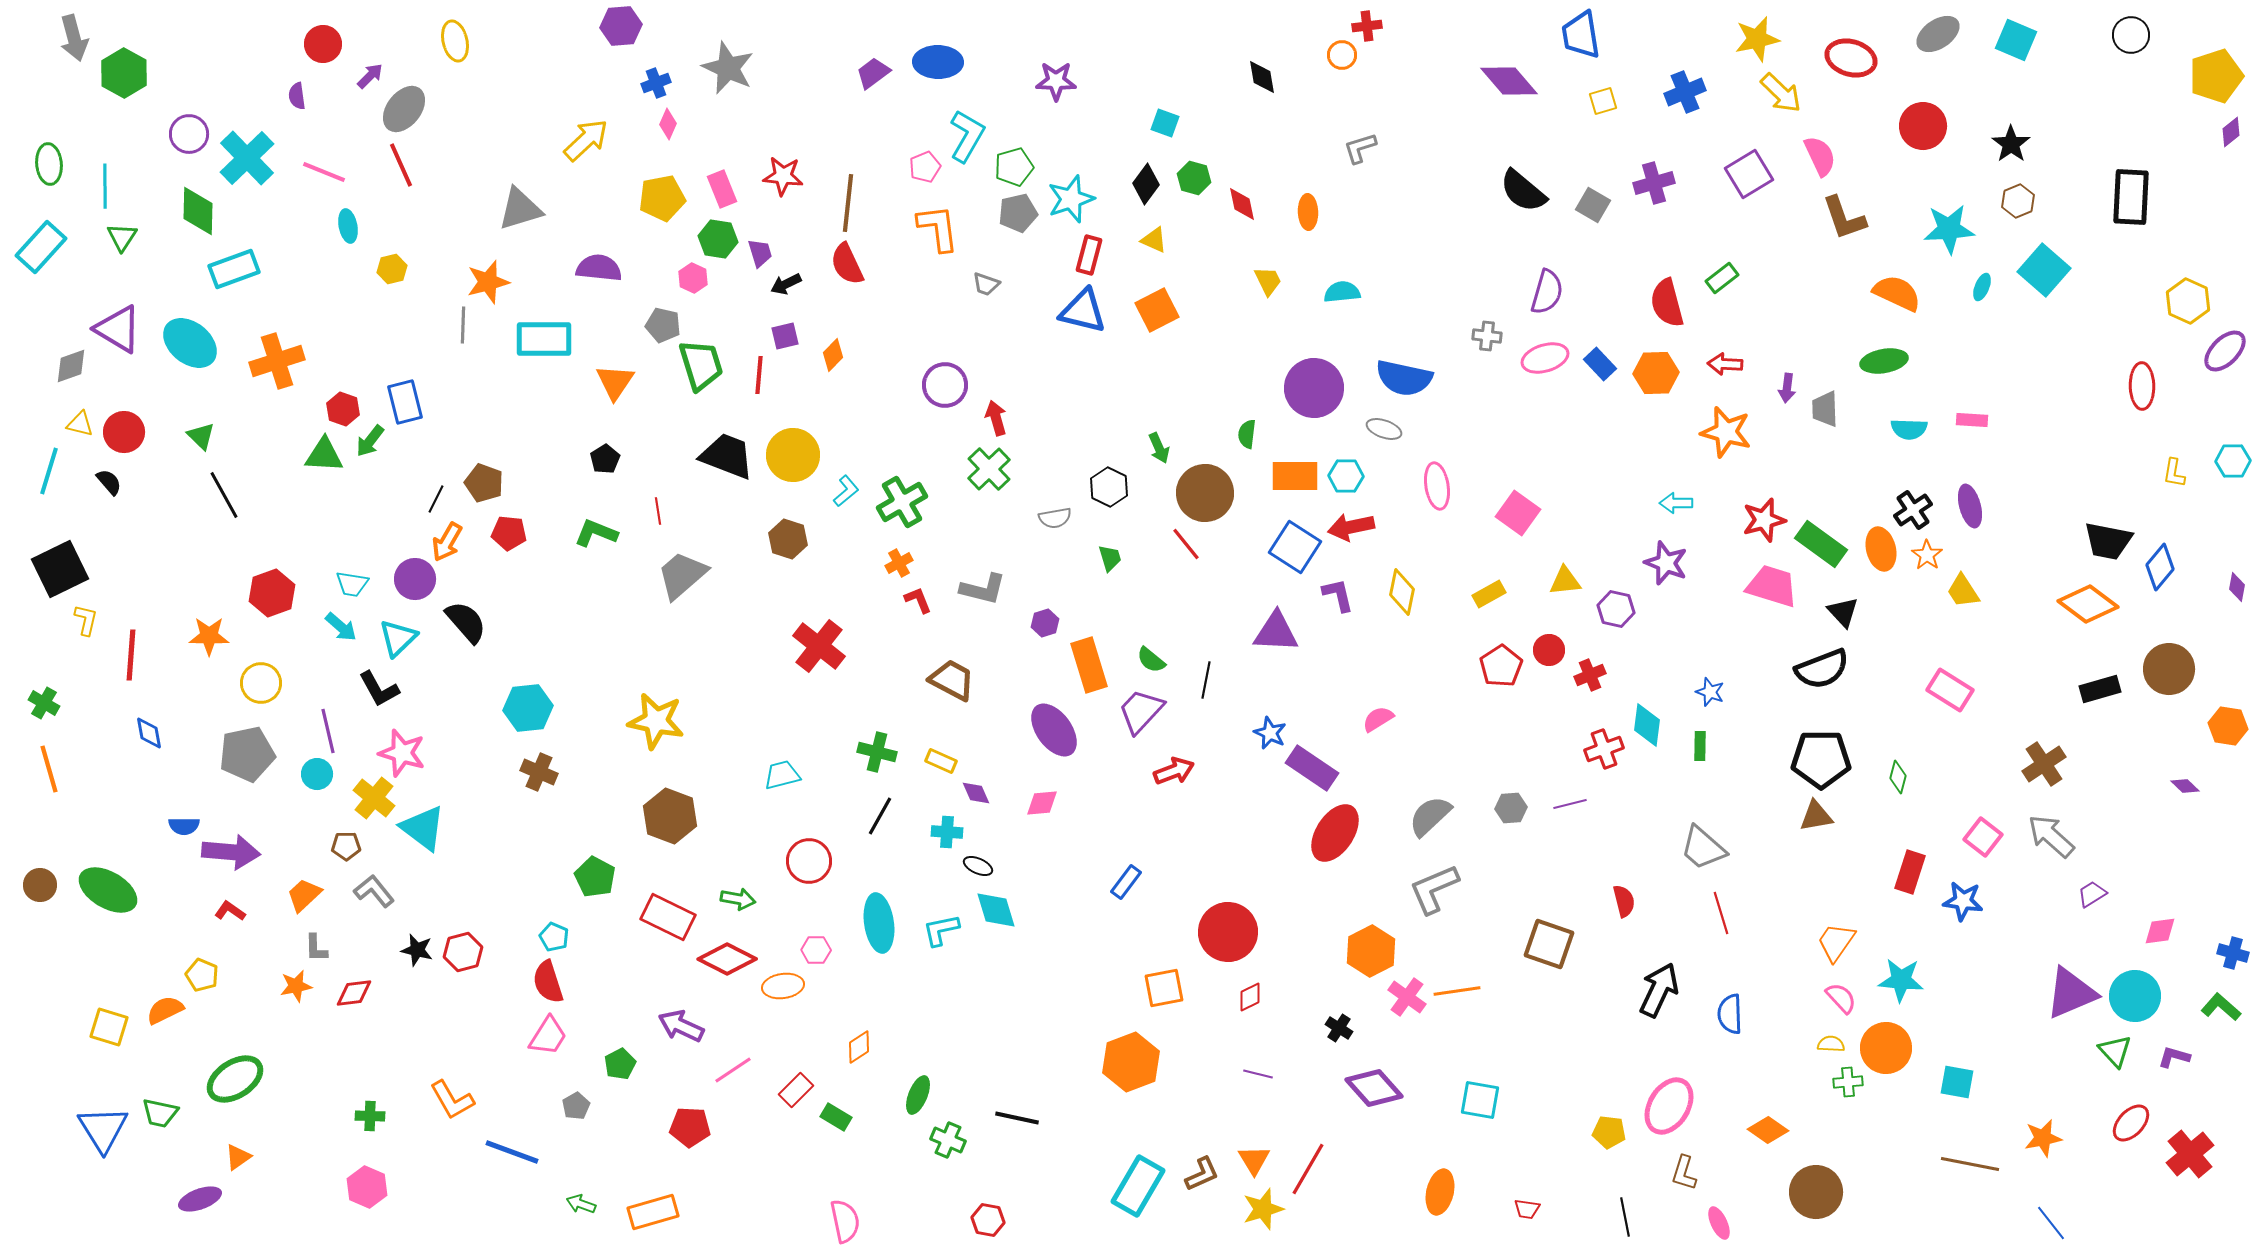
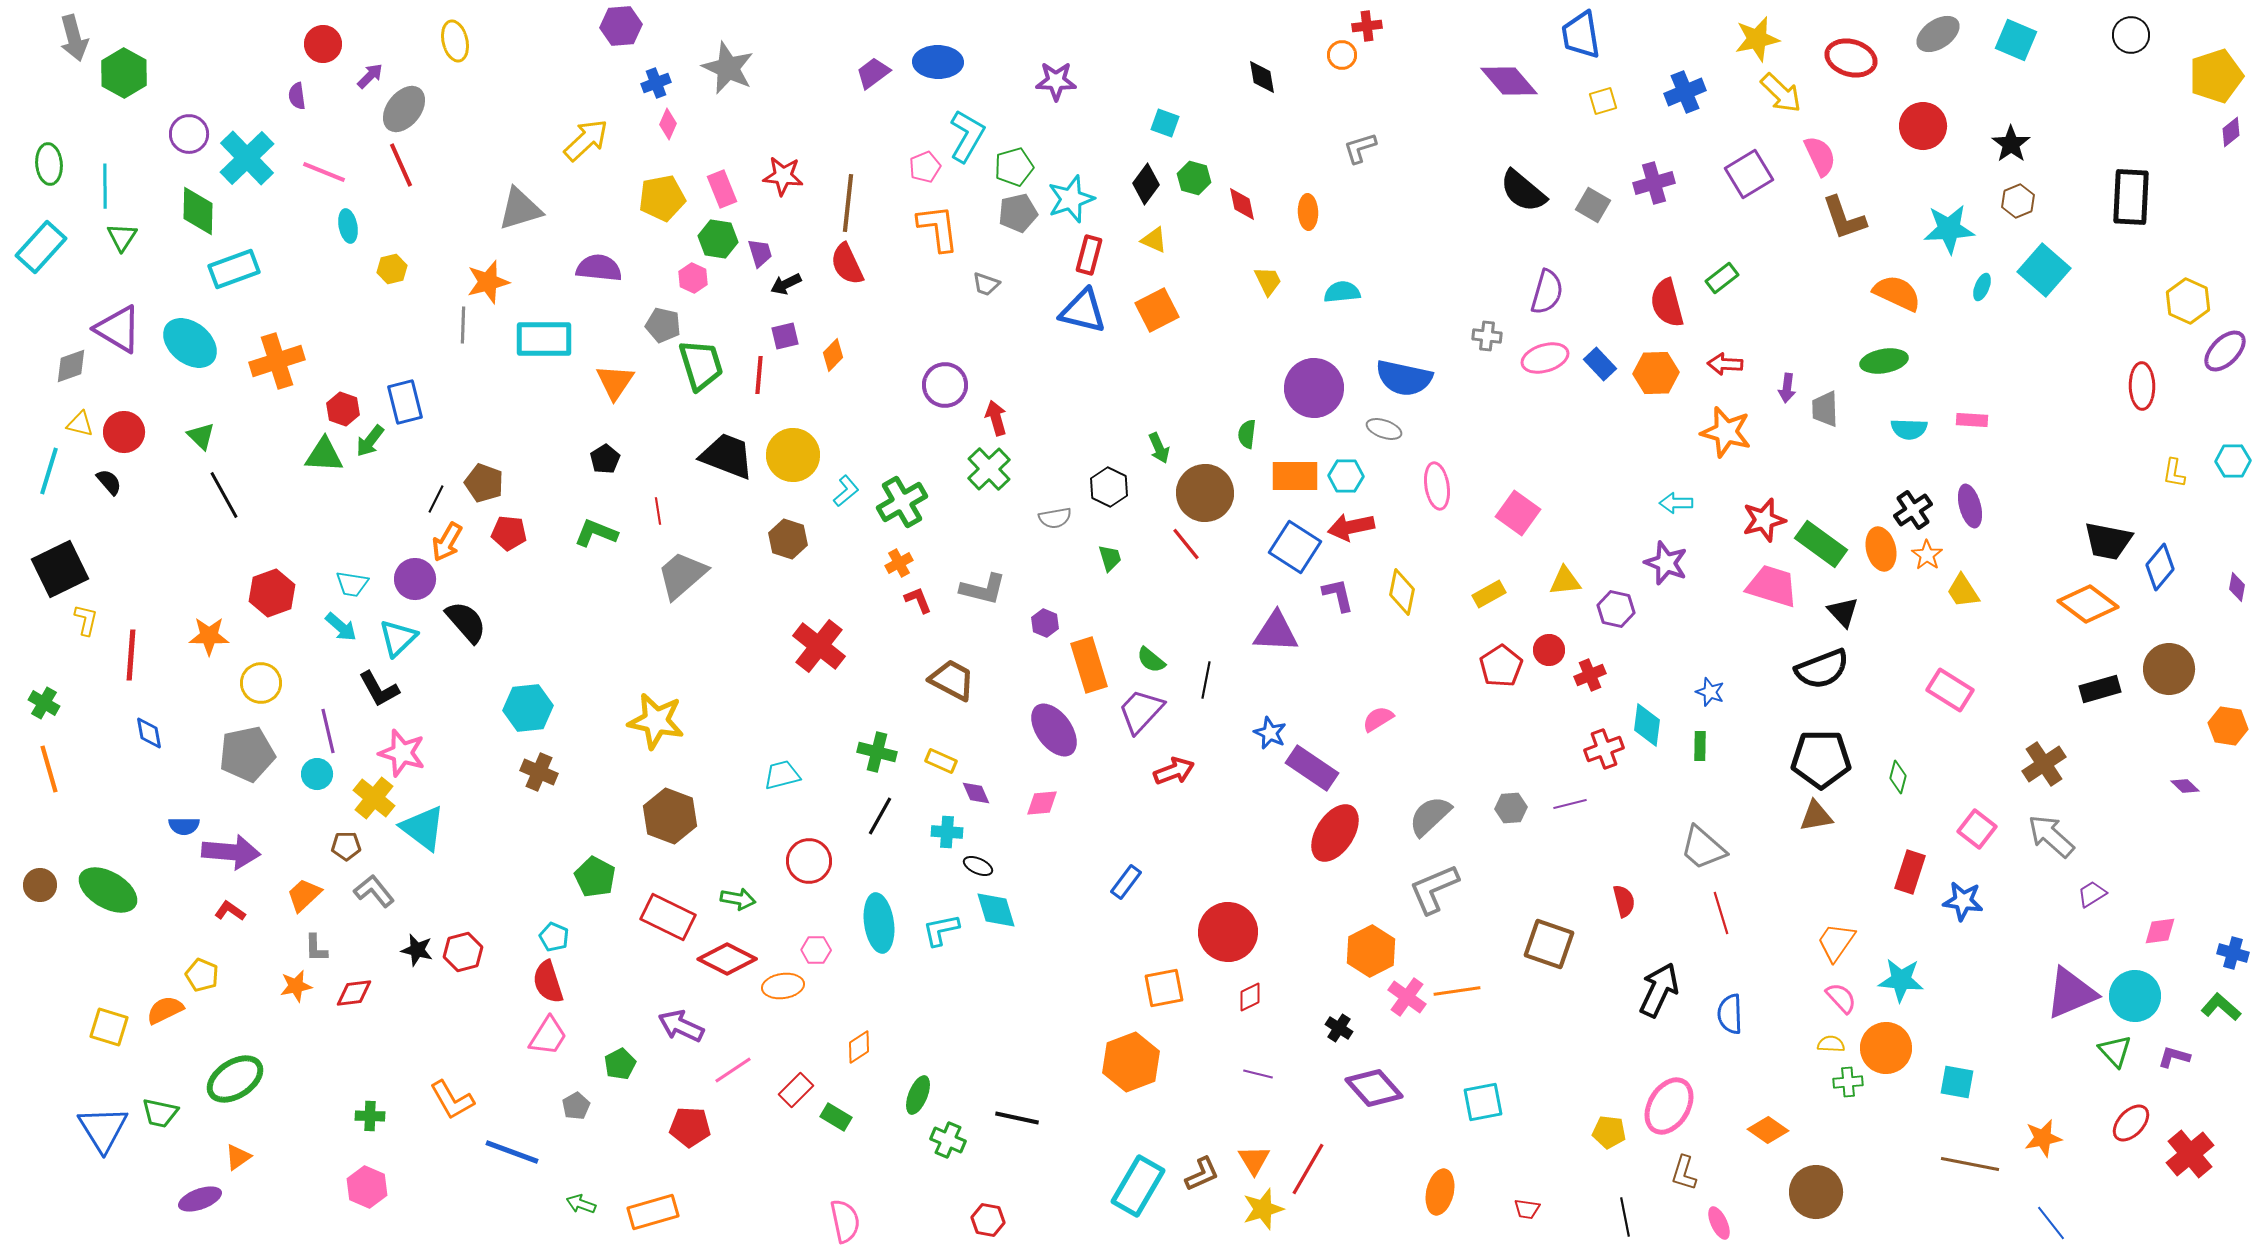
purple hexagon at (1045, 623): rotated 20 degrees counterclockwise
pink square at (1983, 837): moved 6 px left, 8 px up
cyan square at (1480, 1100): moved 3 px right, 2 px down; rotated 21 degrees counterclockwise
